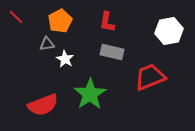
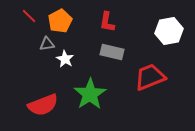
red line: moved 13 px right, 1 px up
